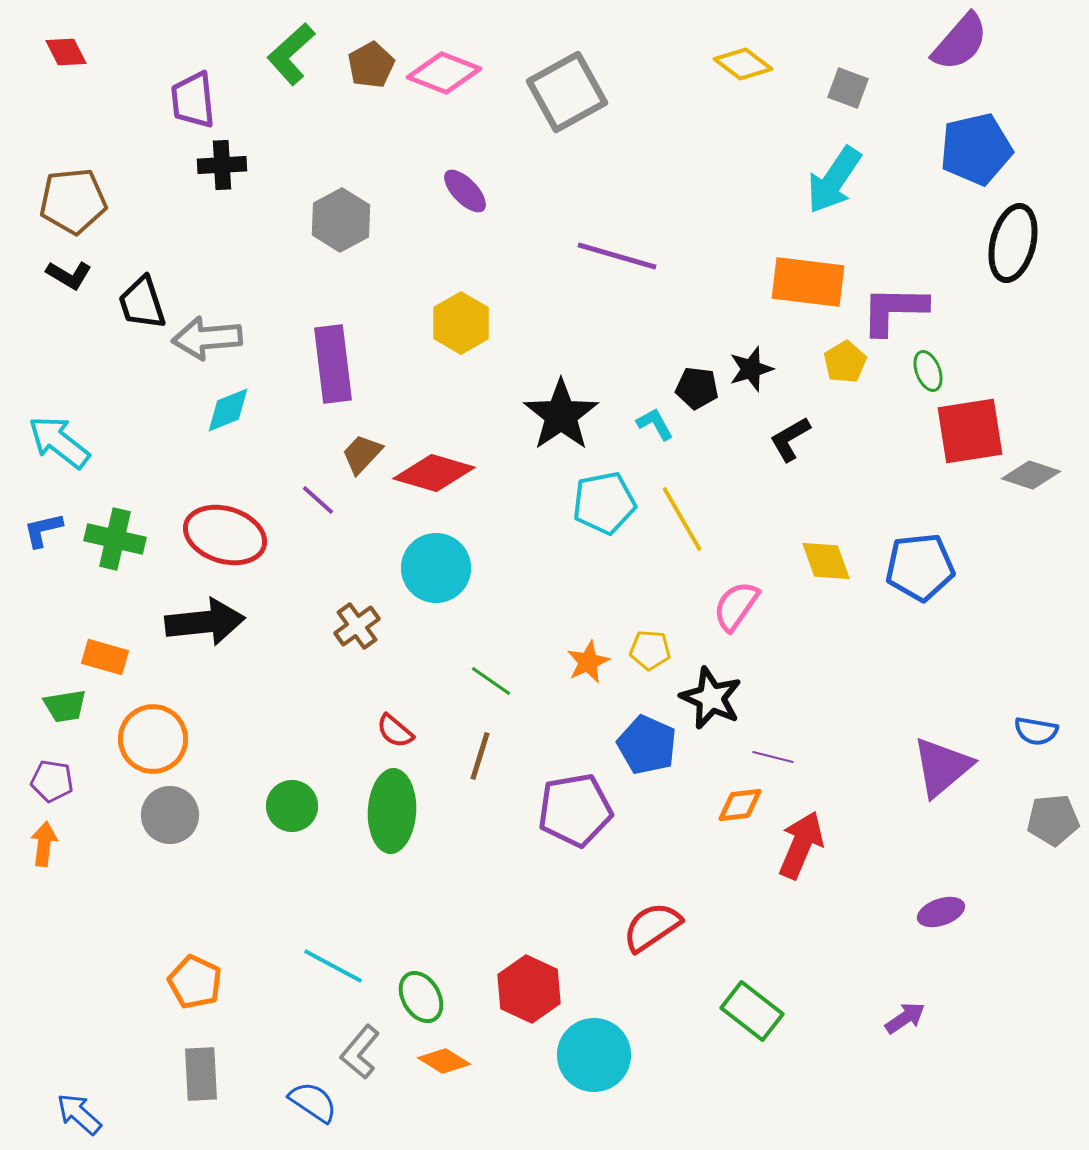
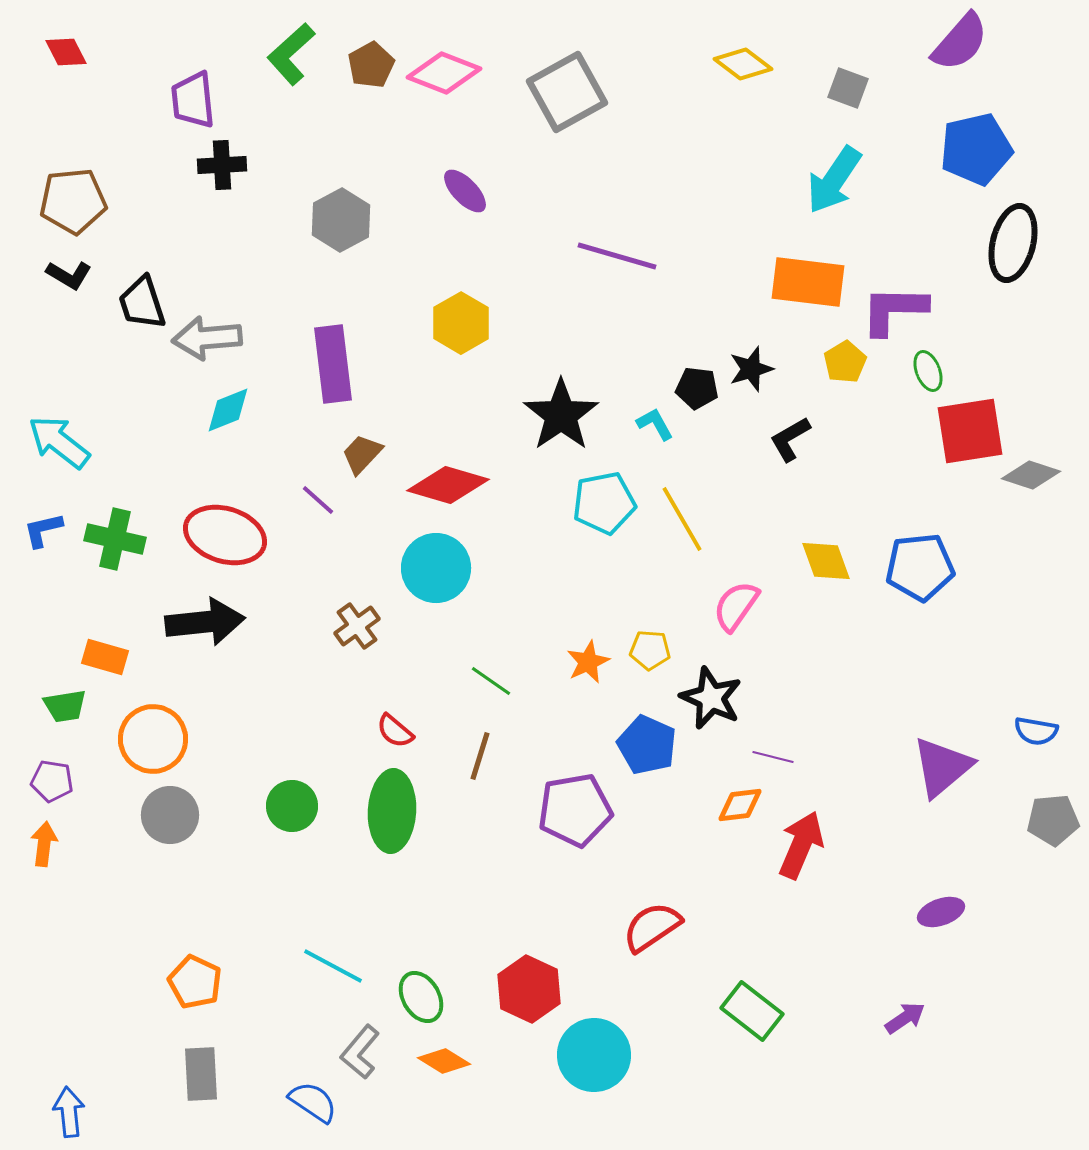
red diamond at (434, 473): moved 14 px right, 12 px down
blue arrow at (79, 1114): moved 10 px left, 2 px up; rotated 42 degrees clockwise
